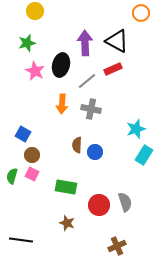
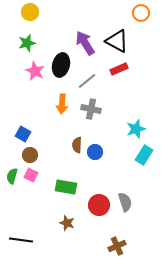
yellow circle: moved 5 px left, 1 px down
purple arrow: rotated 30 degrees counterclockwise
red rectangle: moved 6 px right
brown circle: moved 2 px left
pink square: moved 1 px left, 1 px down
